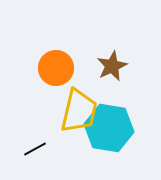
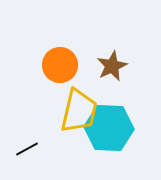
orange circle: moved 4 px right, 3 px up
cyan hexagon: rotated 6 degrees counterclockwise
black line: moved 8 px left
